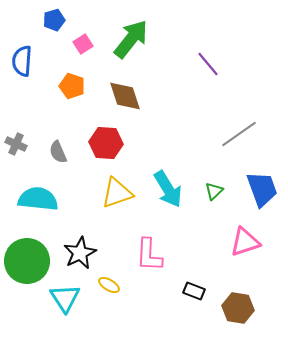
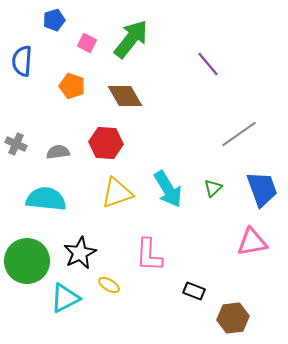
pink square: moved 4 px right, 1 px up; rotated 30 degrees counterclockwise
brown diamond: rotated 12 degrees counterclockwise
gray semicircle: rotated 105 degrees clockwise
green triangle: moved 1 px left, 3 px up
cyan semicircle: moved 8 px right
pink triangle: moved 7 px right; rotated 8 degrees clockwise
cyan triangle: rotated 36 degrees clockwise
brown hexagon: moved 5 px left, 10 px down; rotated 16 degrees counterclockwise
